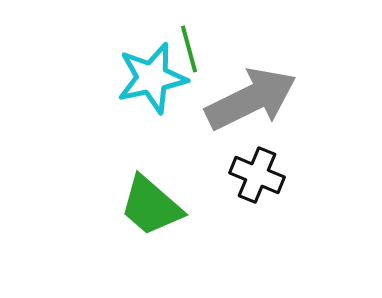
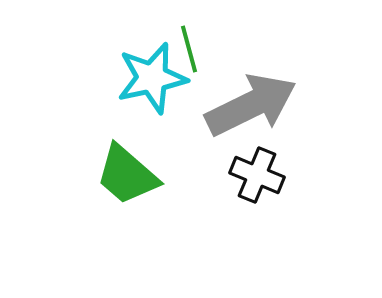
gray arrow: moved 6 px down
green trapezoid: moved 24 px left, 31 px up
